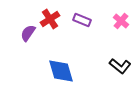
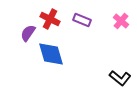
red cross: rotated 30 degrees counterclockwise
black L-shape: moved 12 px down
blue diamond: moved 10 px left, 17 px up
